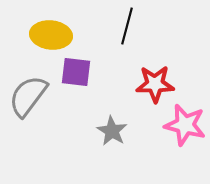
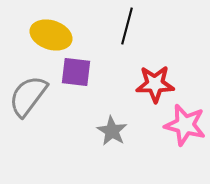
yellow ellipse: rotated 12 degrees clockwise
